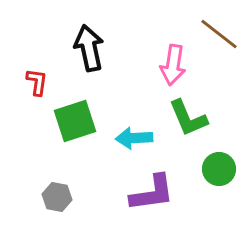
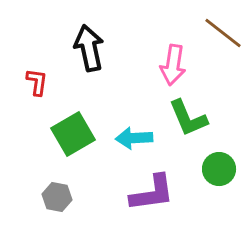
brown line: moved 4 px right, 1 px up
green square: moved 2 px left, 13 px down; rotated 12 degrees counterclockwise
